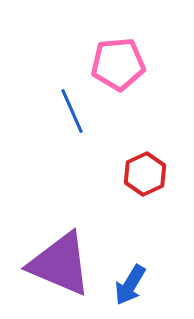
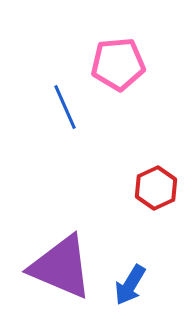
blue line: moved 7 px left, 4 px up
red hexagon: moved 11 px right, 14 px down
purple triangle: moved 1 px right, 3 px down
